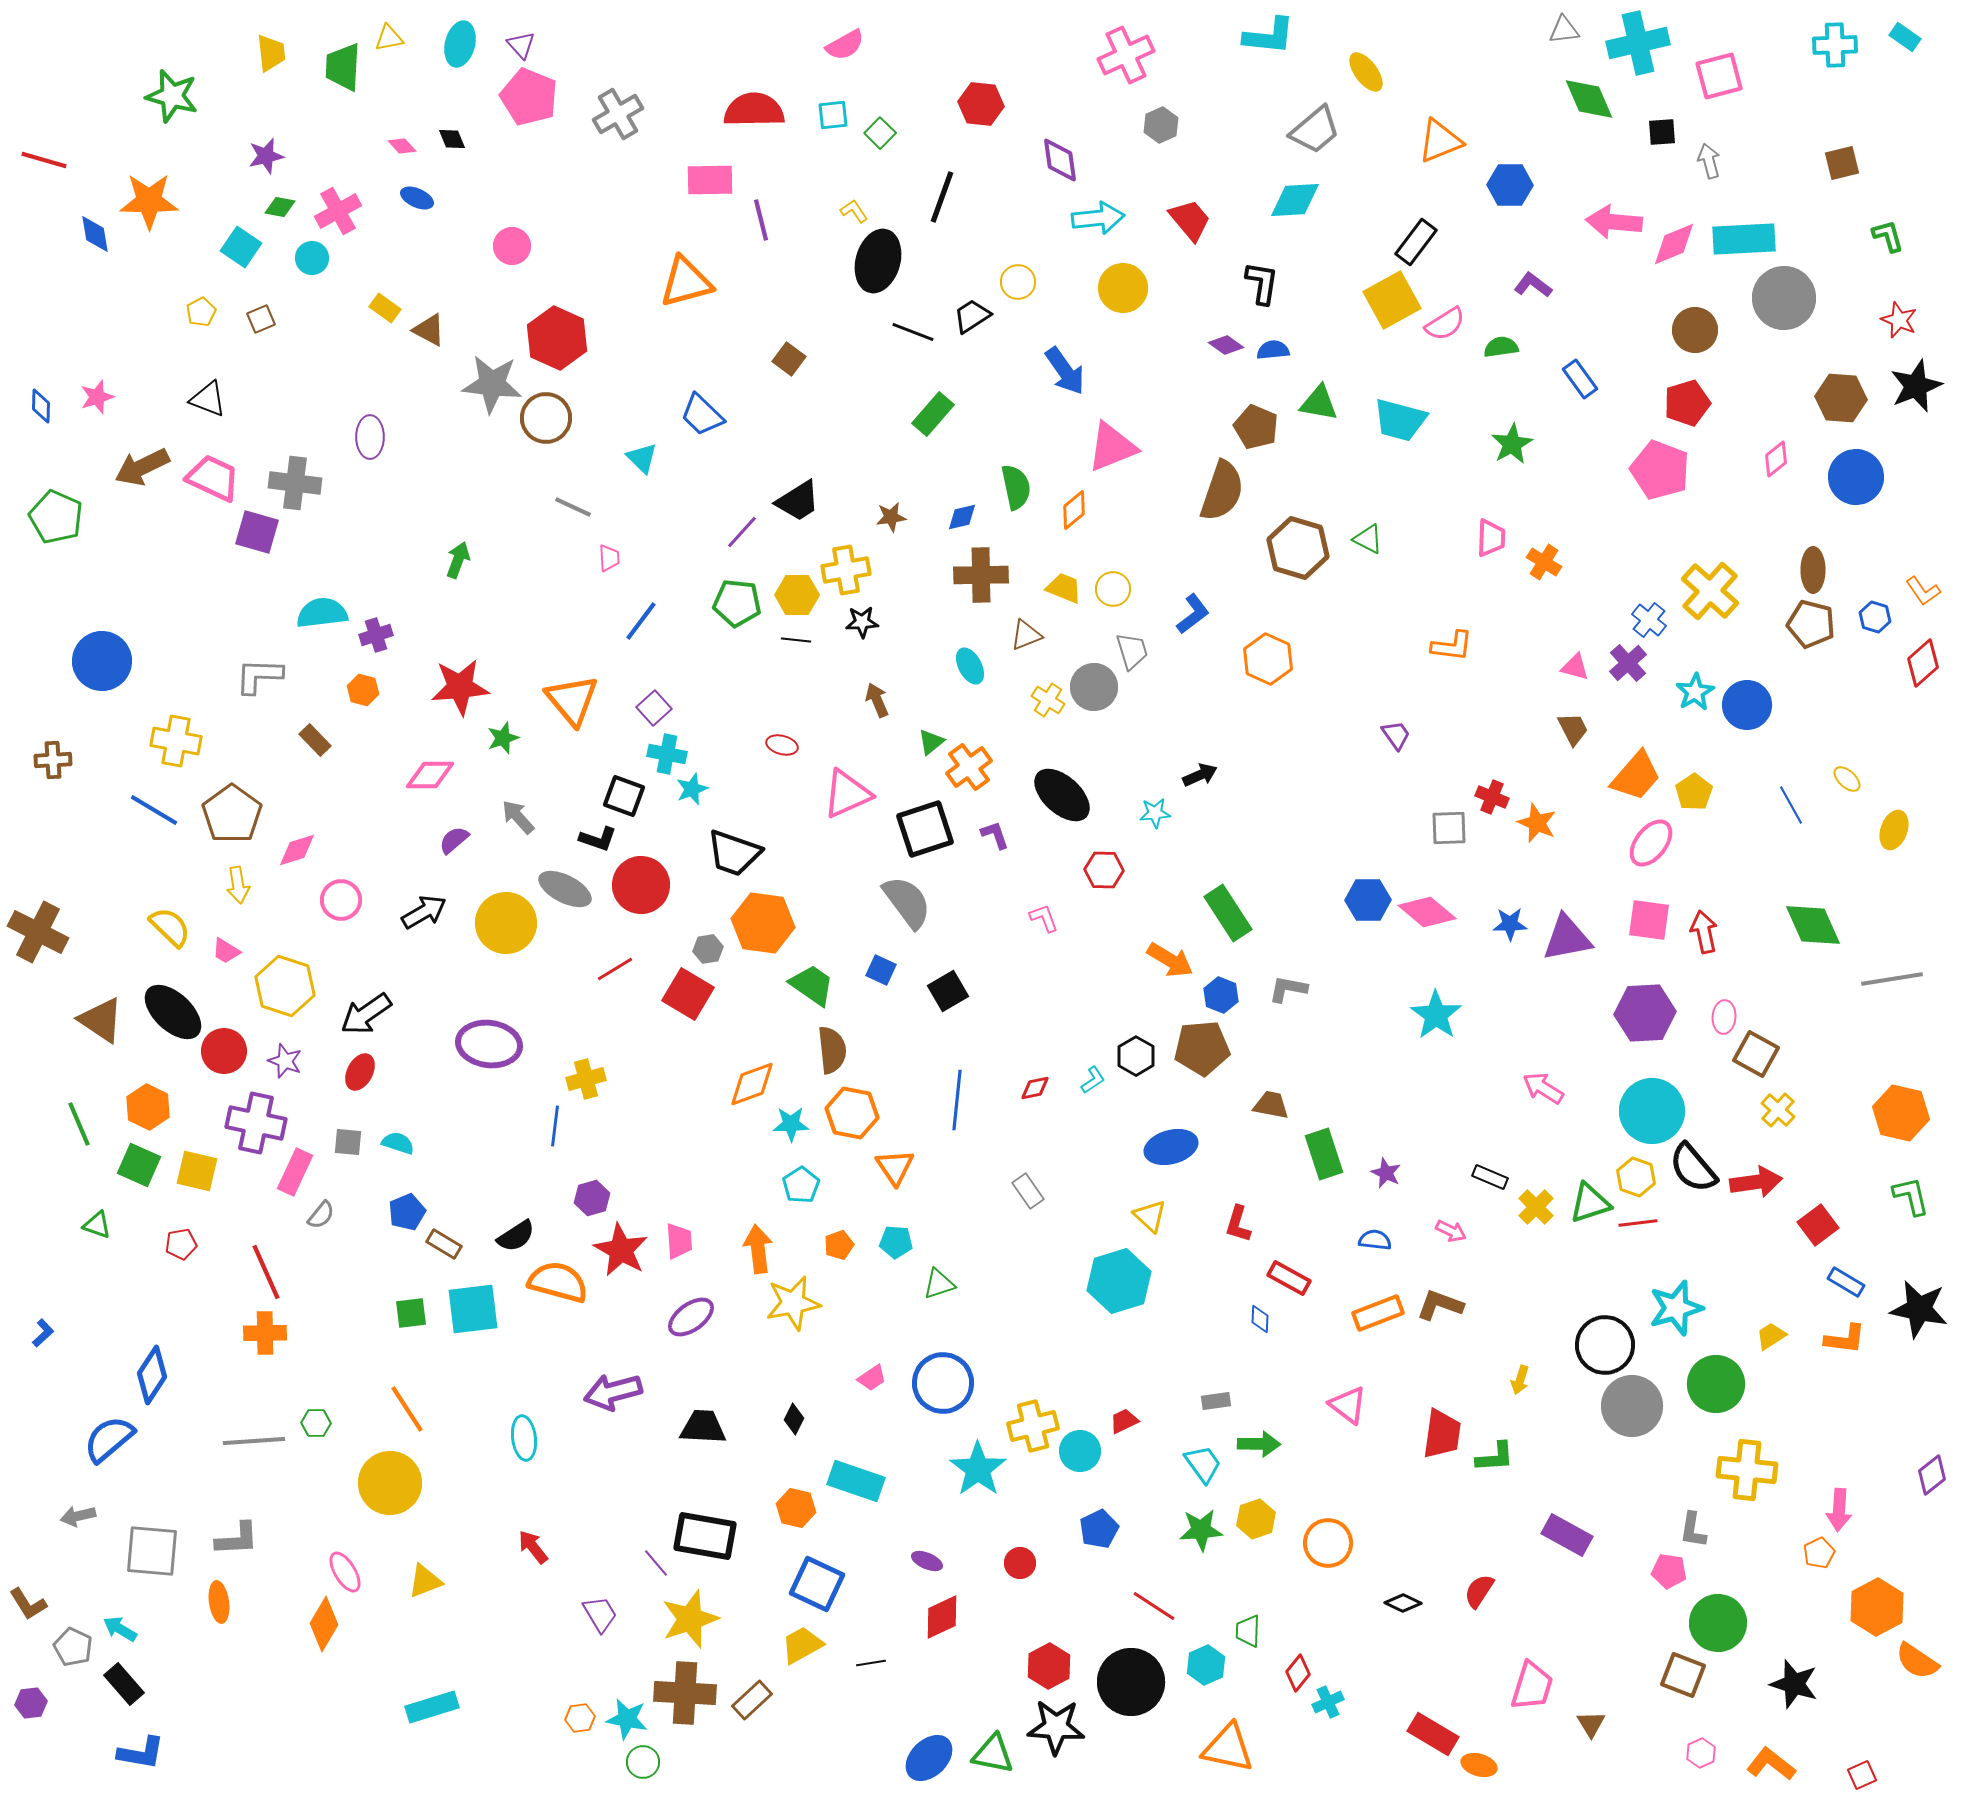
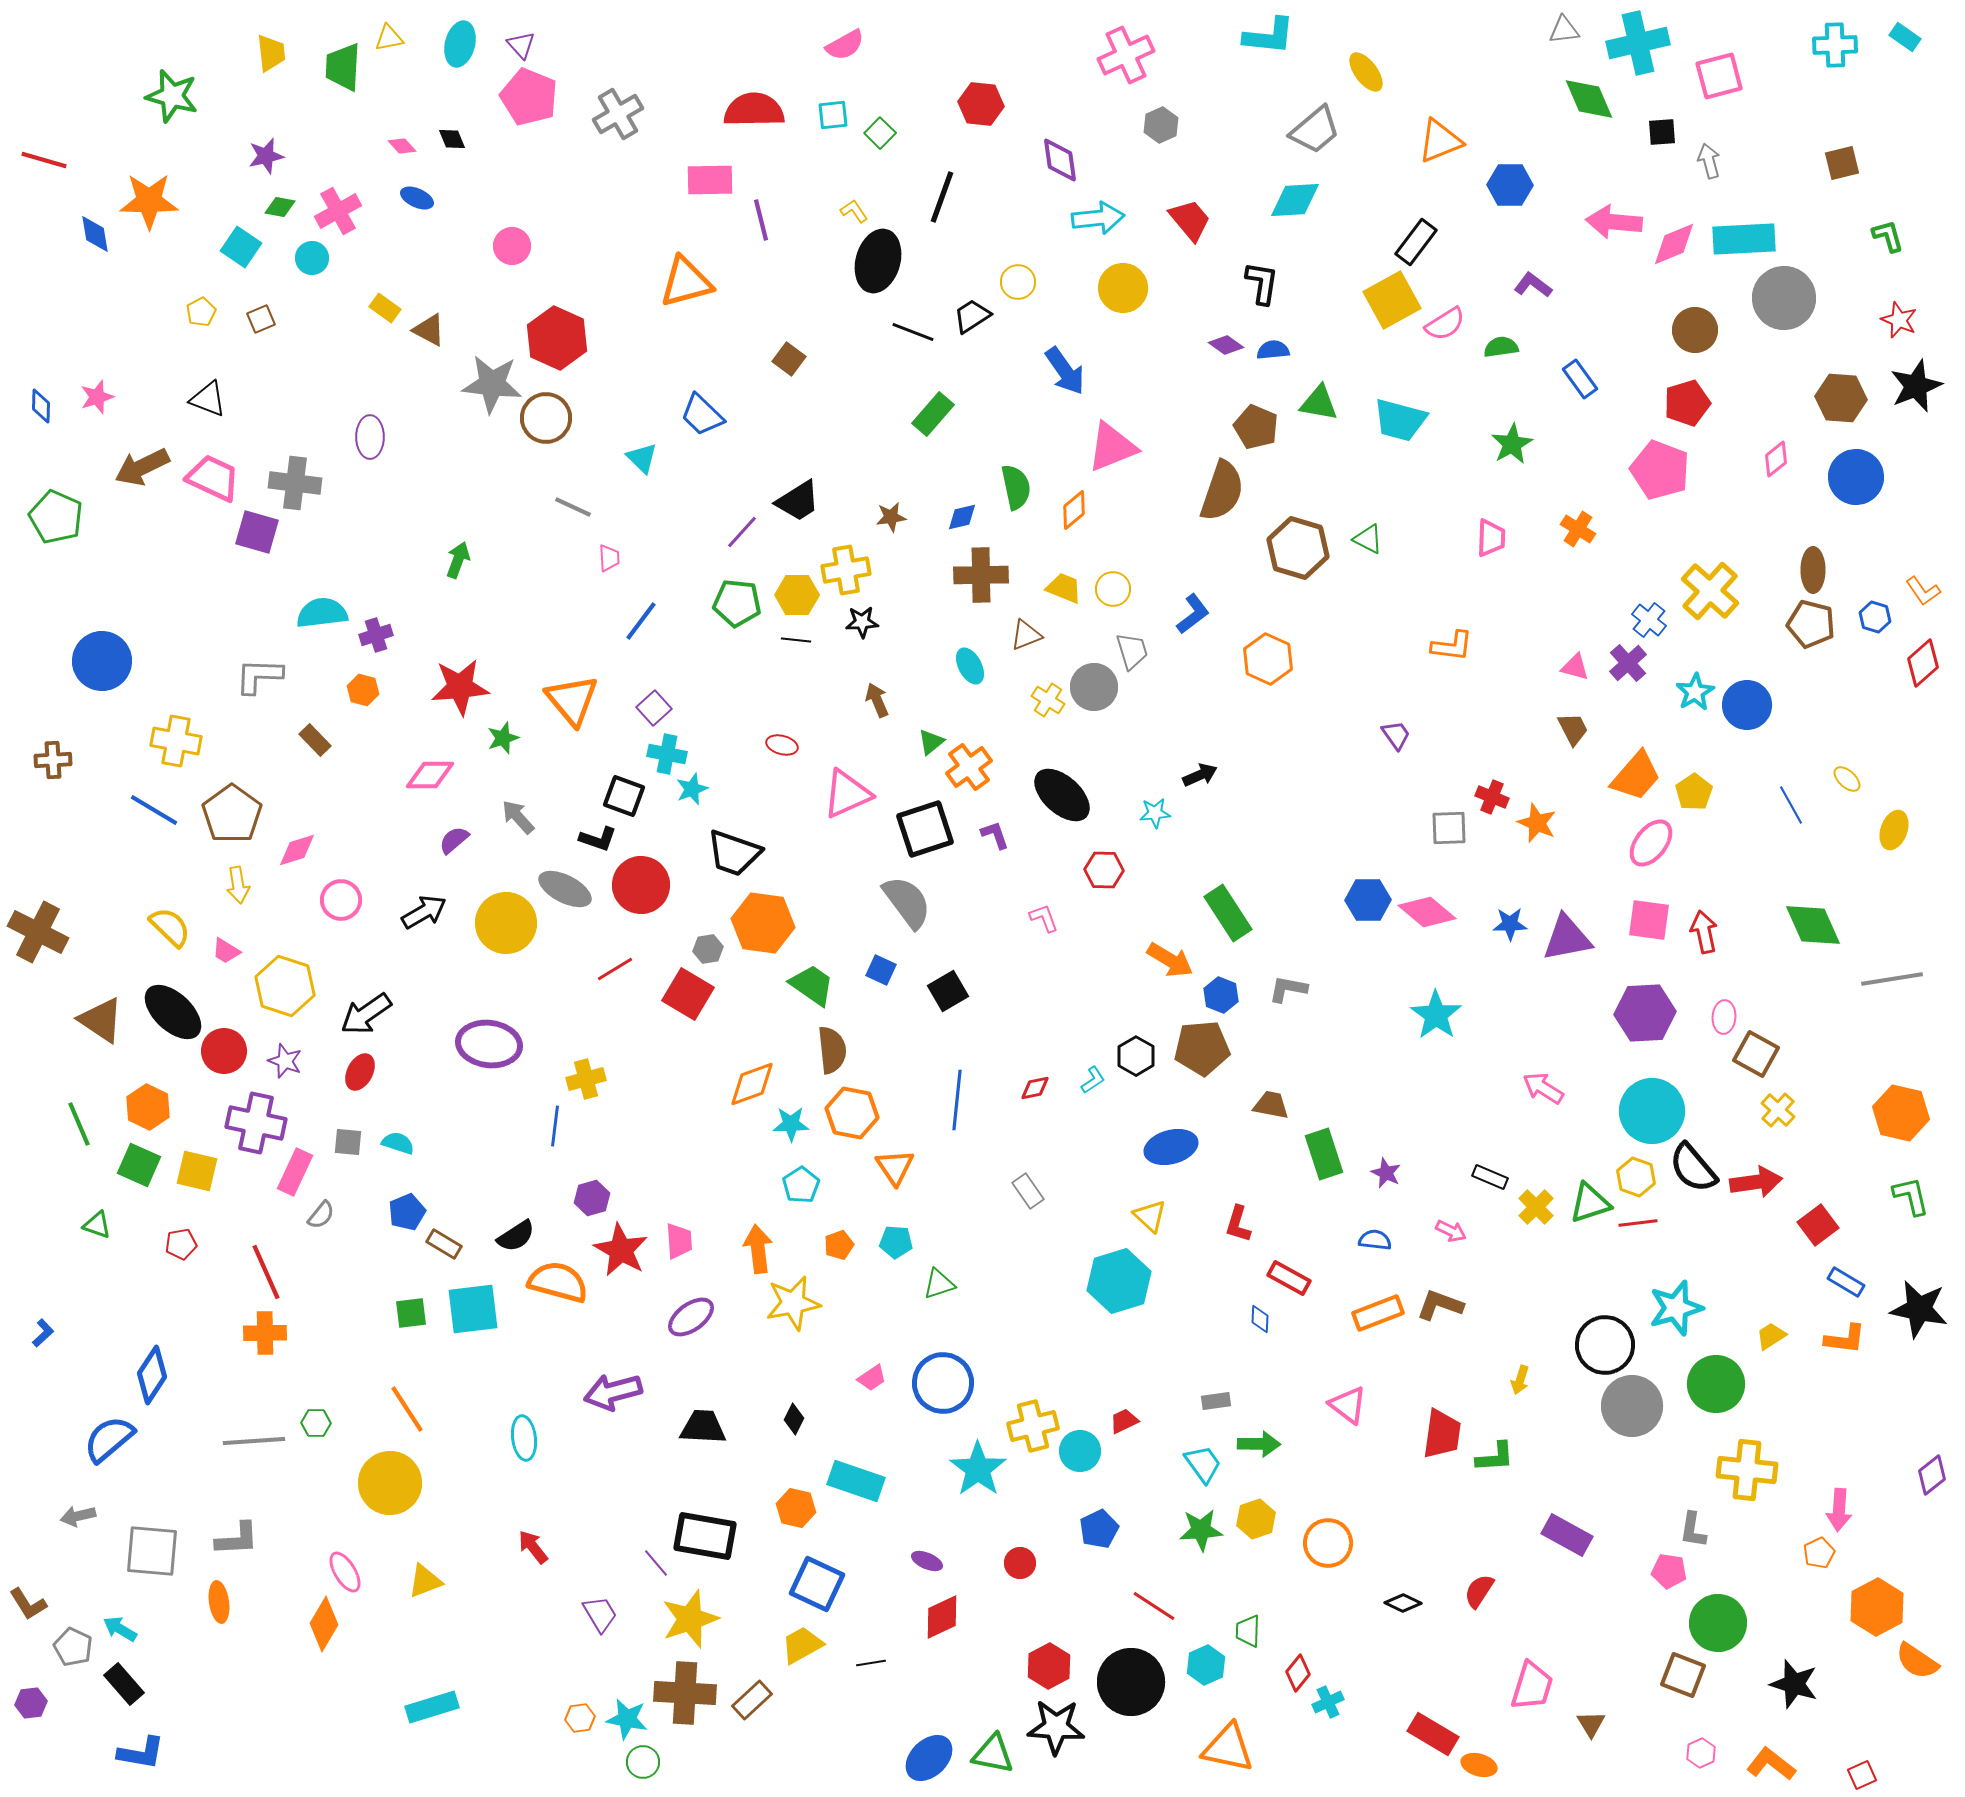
orange cross at (1544, 562): moved 34 px right, 33 px up
